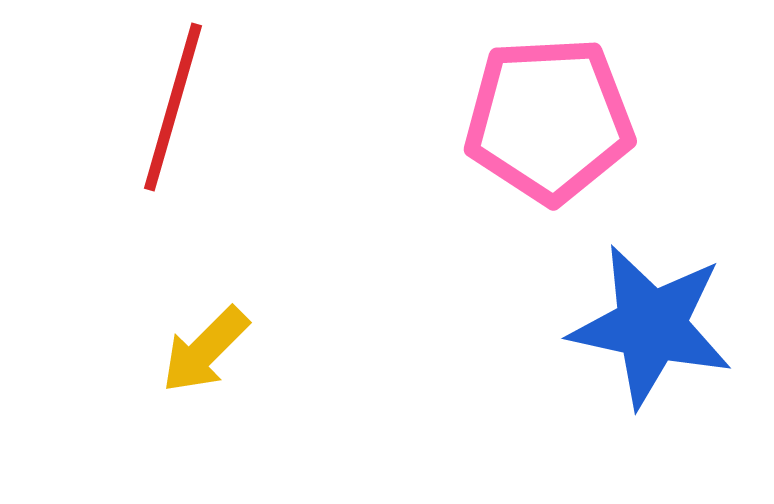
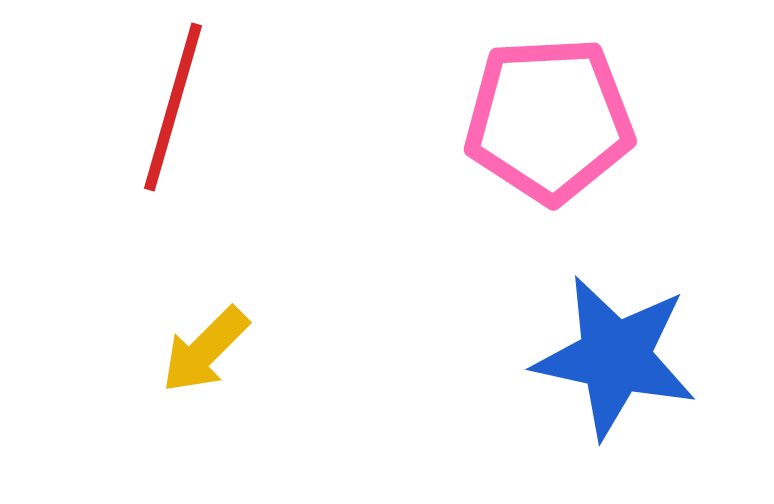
blue star: moved 36 px left, 31 px down
